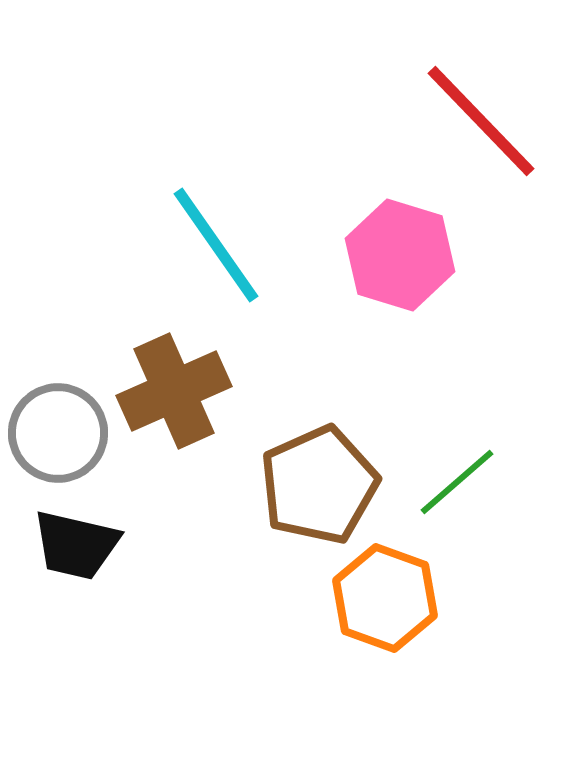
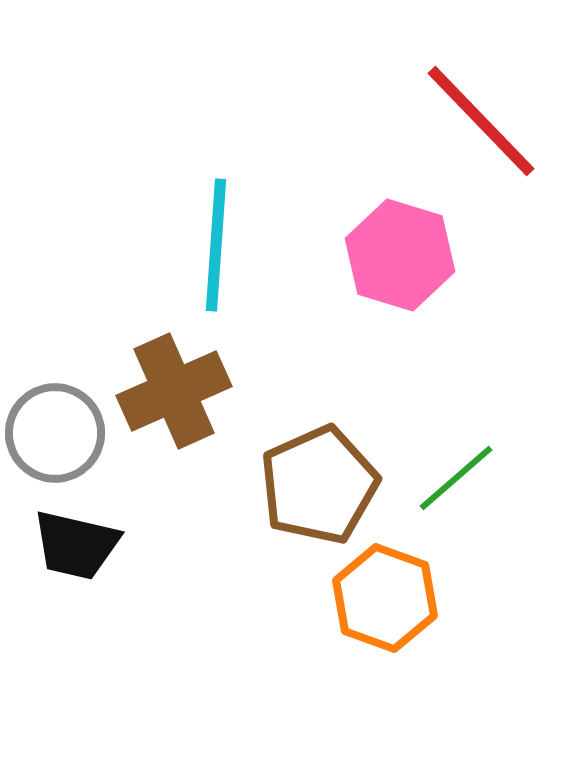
cyan line: rotated 39 degrees clockwise
gray circle: moved 3 px left
green line: moved 1 px left, 4 px up
